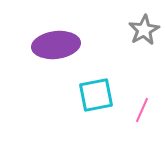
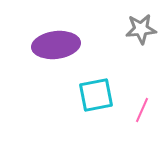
gray star: moved 3 px left, 1 px up; rotated 24 degrees clockwise
